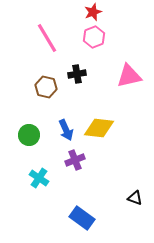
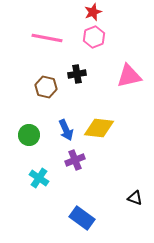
pink line: rotated 48 degrees counterclockwise
